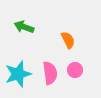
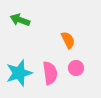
green arrow: moved 4 px left, 7 px up
pink circle: moved 1 px right, 2 px up
cyan star: moved 1 px right, 1 px up
